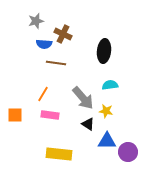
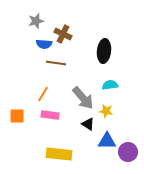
orange square: moved 2 px right, 1 px down
